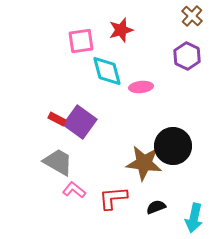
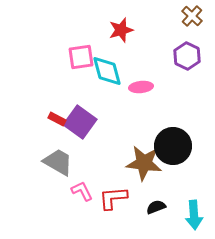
pink square: moved 16 px down
pink L-shape: moved 8 px right, 1 px down; rotated 25 degrees clockwise
cyan arrow: moved 3 px up; rotated 16 degrees counterclockwise
